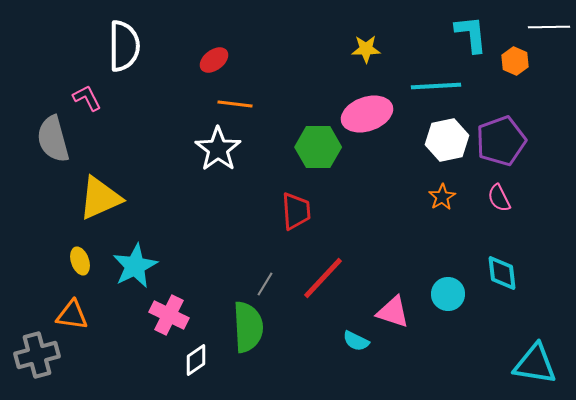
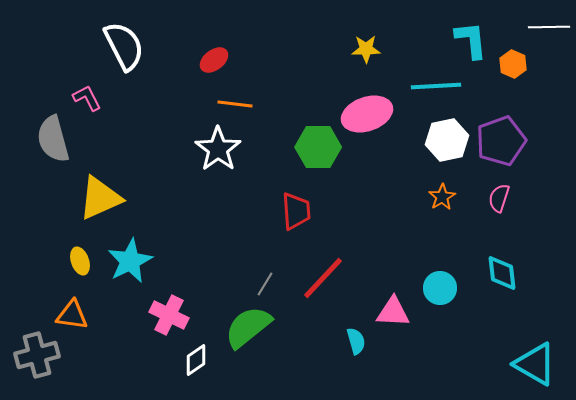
cyan L-shape: moved 6 px down
white semicircle: rotated 27 degrees counterclockwise
orange hexagon: moved 2 px left, 3 px down
pink semicircle: rotated 44 degrees clockwise
cyan star: moved 5 px left, 5 px up
cyan circle: moved 8 px left, 6 px up
pink triangle: rotated 15 degrees counterclockwise
green semicircle: rotated 126 degrees counterclockwise
cyan semicircle: rotated 132 degrees counterclockwise
cyan triangle: rotated 21 degrees clockwise
